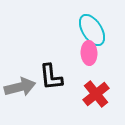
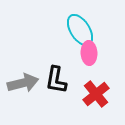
cyan ellipse: moved 12 px left
black L-shape: moved 5 px right, 3 px down; rotated 16 degrees clockwise
gray arrow: moved 3 px right, 4 px up
